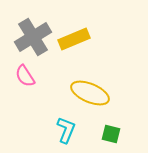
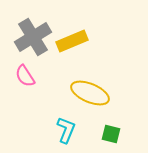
yellow rectangle: moved 2 px left, 2 px down
